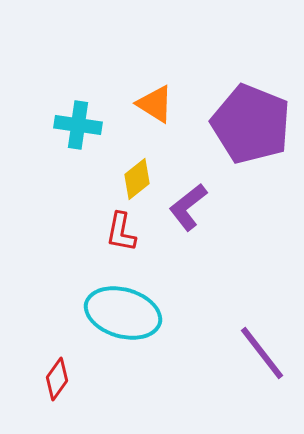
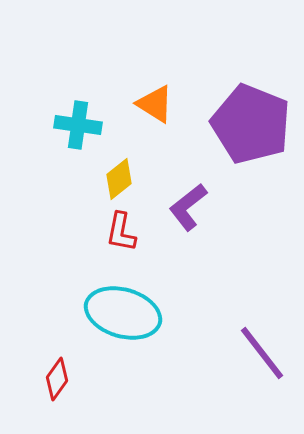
yellow diamond: moved 18 px left
